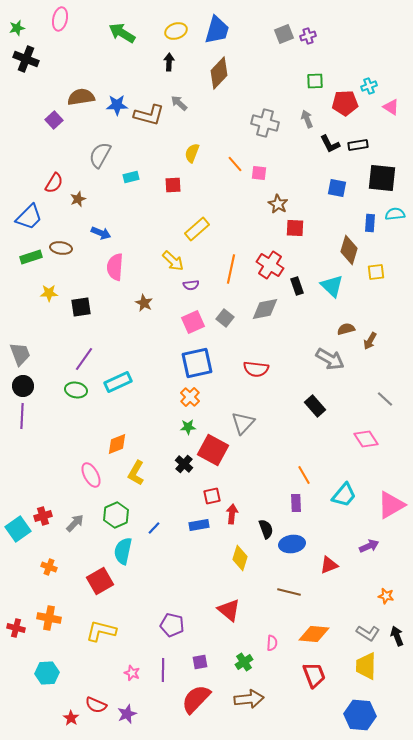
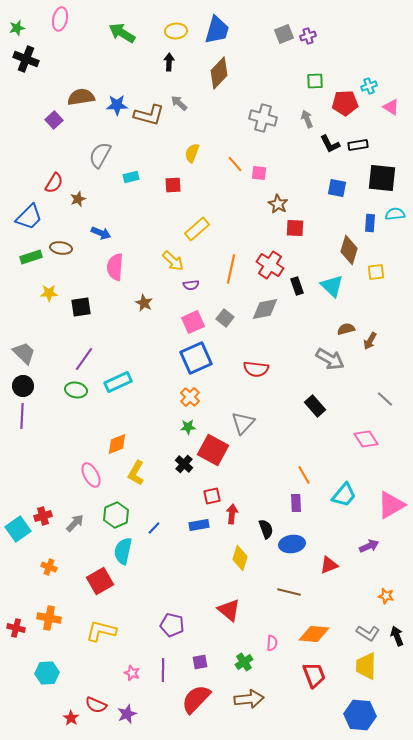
yellow ellipse at (176, 31): rotated 15 degrees clockwise
gray cross at (265, 123): moved 2 px left, 5 px up
gray trapezoid at (20, 354): moved 4 px right, 1 px up; rotated 25 degrees counterclockwise
blue square at (197, 363): moved 1 px left, 5 px up; rotated 12 degrees counterclockwise
